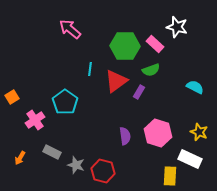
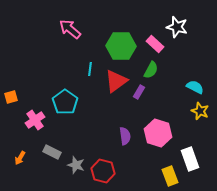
green hexagon: moved 4 px left
green semicircle: rotated 42 degrees counterclockwise
orange square: moved 1 px left; rotated 16 degrees clockwise
yellow star: moved 1 px right, 21 px up
white rectangle: rotated 45 degrees clockwise
yellow rectangle: rotated 24 degrees counterclockwise
